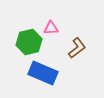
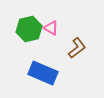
pink triangle: rotated 35 degrees clockwise
green hexagon: moved 13 px up
